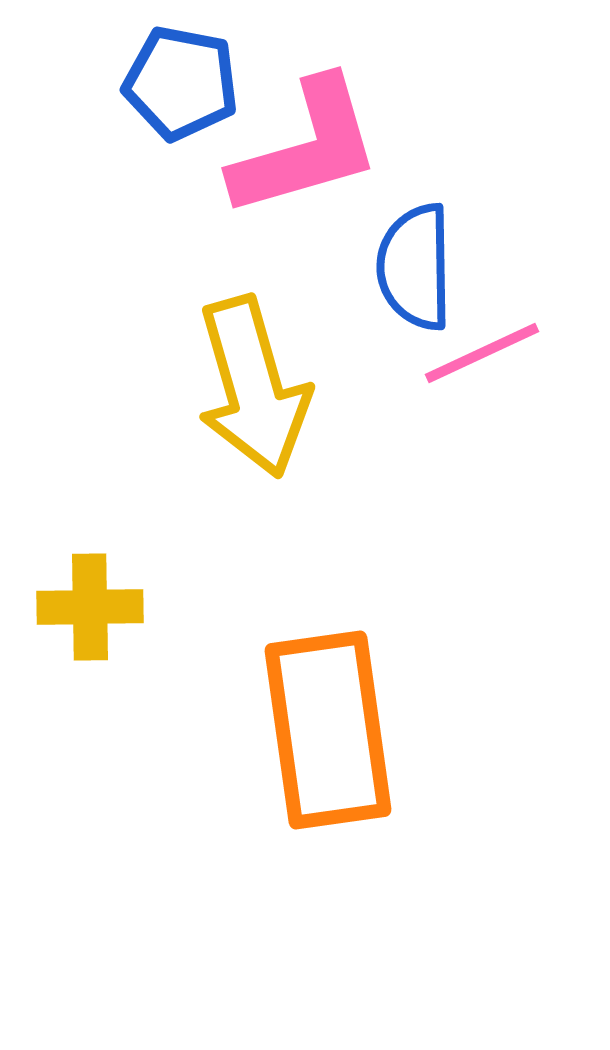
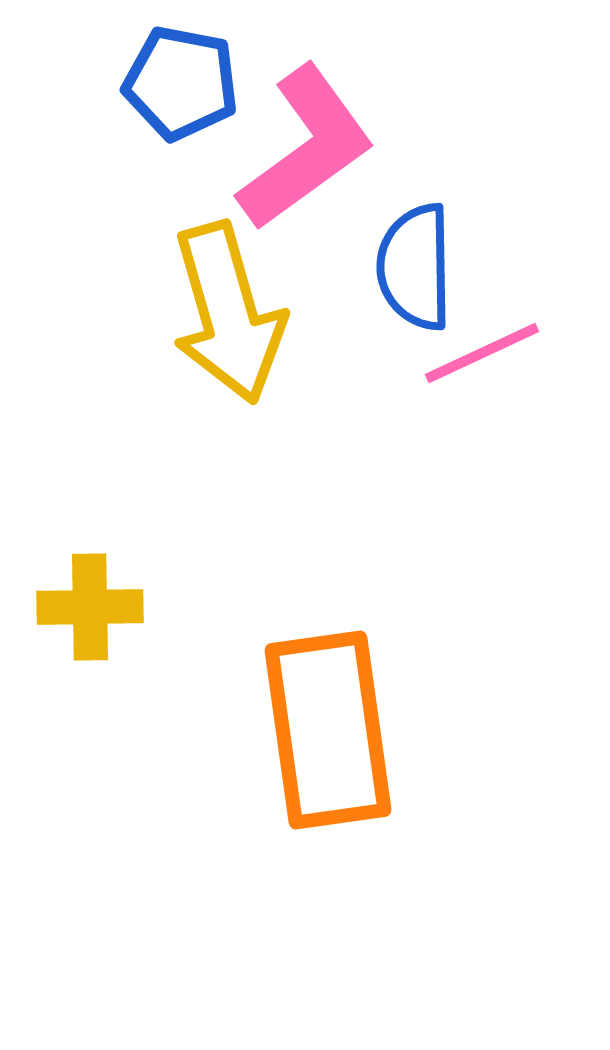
pink L-shape: rotated 20 degrees counterclockwise
yellow arrow: moved 25 px left, 74 px up
